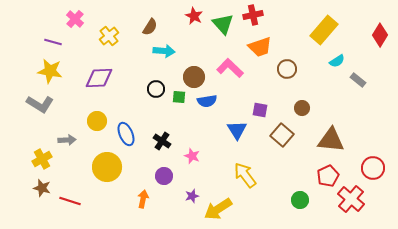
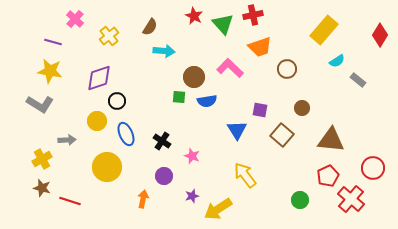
purple diamond at (99, 78): rotated 16 degrees counterclockwise
black circle at (156, 89): moved 39 px left, 12 px down
